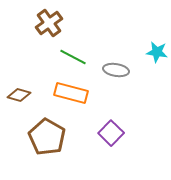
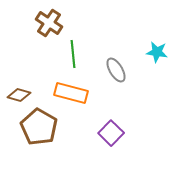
brown cross: rotated 20 degrees counterclockwise
green line: moved 3 px up; rotated 56 degrees clockwise
gray ellipse: rotated 50 degrees clockwise
brown pentagon: moved 8 px left, 10 px up
